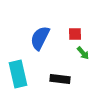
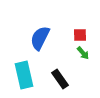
red square: moved 5 px right, 1 px down
cyan rectangle: moved 6 px right, 1 px down
black rectangle: rotated 48 degrees clockwise
